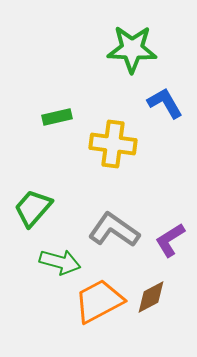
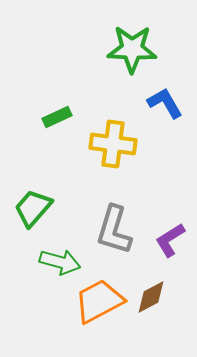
green rectangle: rotated 12 degrees counterclockwise
gray L-shape: rotated 108 degrees counterclockwise
